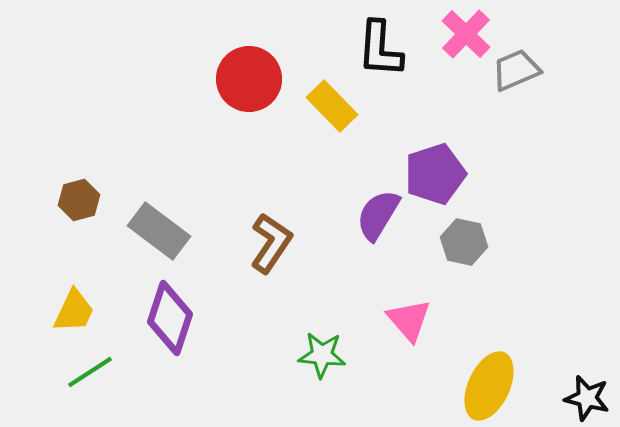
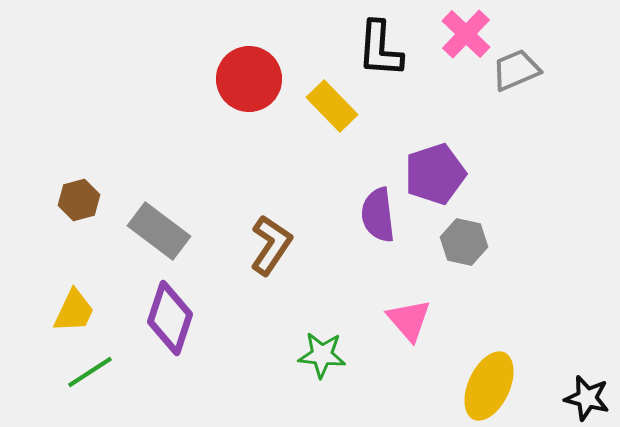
purple semicircle: rotated 38 degrees counterclockwise
brown L-shape: moved 2 px down
